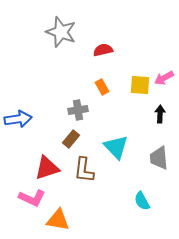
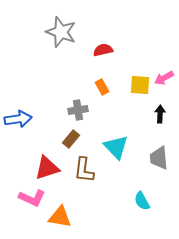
orange triangle: moved 2 px right, 3 px up
